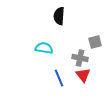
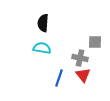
black semicircle: moved 16 px left, 7 px down
gray square: rotated 16 degrees clockwise
cyan semicircle: moved 2 px left
blue line: rotated 42 degrees clockwise
